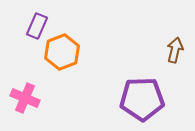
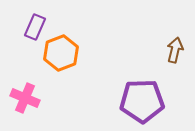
purple rectangle: moved 2 px left, 1 px down
orange hexagon: moved 1 px left, 1 px down
purple pentagon: moved 2 px down
